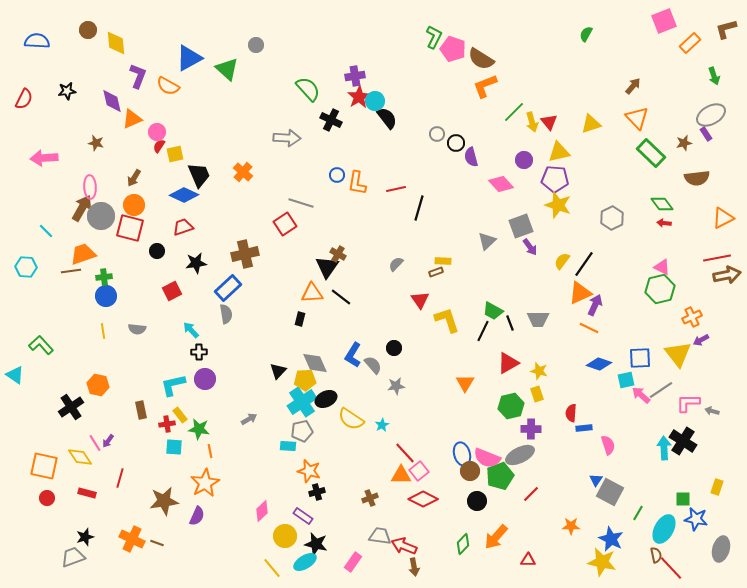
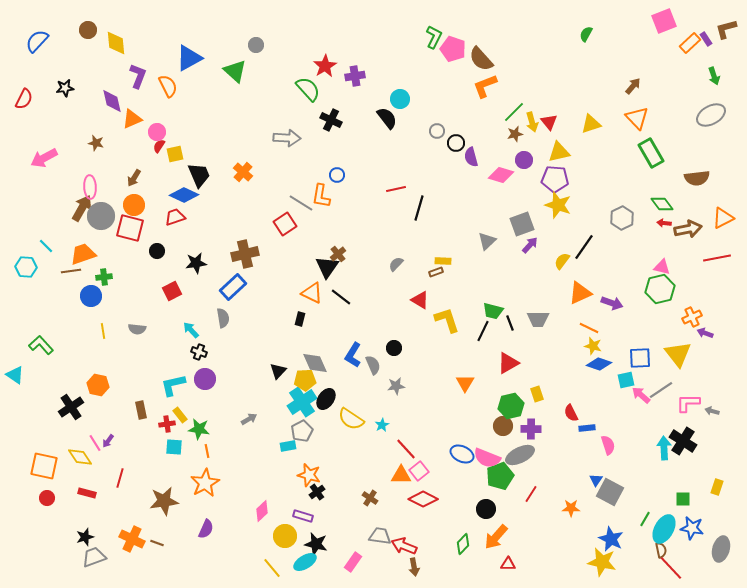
blue semicircle at (37, 41): rotated 50 degrees counterclockwise
brown semicircle at (481, 59): rotated 16 degrees clockwise
green triangle at (227, 69): moved 8 px right, 2 px down
orange semicircle at (168, 86): rotated 145 degrees counterclockwise
black star at (67, 91): moved 2 px left, 3 px up
red star at (359, 97): moved 34 px left, 31 px up
cyan circle at (375, 101): moved 25 px right, 2 px up
gray circle at (437, 134): moved 3 px up
purple rectangle at (706, 134): moved 95 px up
brown star at (684, 143): moved 169 px left, 9 px up
green rectangle at (651, 153): rotated 16 degrees clockwise
pink arrow at (44, 158): rotated 24 degrees counterclockwise
orange L-shape at (357, 183): moved 36 px left, 13 px down
pink diamond at (501, 184): moved 9 px up; rotated 30 degrees counterclockwise
gray line at (301, 203): rotated 15 degrees clockwise
gray hexagon at (612, 218): moved 10 px right
gray square at (521, 226): moved 1 px right, 2 px up
red trapezoid at (183, 227): moved 8 px left, 10 px up
cyan line at (46, 231): moved 15 px down
purple arrow at (530, 247): moved 2 px up; rotated 102 degrees counterclockwise
brown cross at (338, 254): rotated 21 degrees clockwise
black line at (584, 264): moved 17 px up
pink triangle at (662, 267): rotated 12 degrees counterclockwise
brown arrow at (727, 275): moved 39 px left, 46 px up
blue rectangle at (228, 288): moved 5 px right, 1 px up
orange triangle at (312, 293): rotated 30 degrees clockwise
blue circle at (106, 296): moved 15 px left
red triangle at (420, 300): rotated 24 degrees counterclockwise
purple arrow at (595, 305): moved 17 px right, 2 px up; rotated 85 degrees clockwise
green trapezoid at (493, 311): rotated 15 degrees counterclockwise
gray semicircle at (226, 314): moved 3 px left, 4 px down
purple arrow at (701, 340): moved 4 px right, 7 px up; rotated 49 degrees clockwise
black cross at (199, 352): rotated 21 degrees clockwise
gray semicircle at (373, 365): rotated 18 degrees clockwise
yellow star at (539, 371): moved 54 px right, 25 px up
black ellipse at (326, 399): rotated 30 degrees counterclockwise
red semicircle at (571, 413): rotated 30 degrees counterclockwise
blue rectangle at (584, 428): moved 3 px right
gray pentagon at (302, 431): rotated 15 degrees counterclockwise
cyan rectangle at (288, 446): rotated 14 degrees counterclockwise
orange line at (210, 451): moved 3 px left
red line at (405, 453): moved 1 px right, 4 px up
blue ellipse at (462, 454): rotated 50 degrees counterclockwise
orange star at (309, 471): moved 4 px down
brown circle at (470, 471): moved 33 px right, 45 px up
black cross at (317, 492): rotated 21 degrees counterclockwise
red line at (531, 494): rotated 12 degrees counterclockwise
brown cross at (370, 498): rotated 35 degrees counterclockwise
black circle at (477, 501): moved 9 px right, 8 px down
green line at (638, 513): moved 7 px right, 6 px down
purple semicircle at (197, 516): moved 9 px right, 13 px down
purple rectangle at (303, 516): rotated 18 degrees counterclockwise
blue star at (696, 519): moved 4 px left, 9 px down
orange star at (571, 526): moved 18 px up
brown semicircle at (656, 555): moved 5 px right, 5 px up
gray trapezoid at (73, 557): moved 21 px right
red triangle at (528, 560): moved 20 px left, 4 px down
